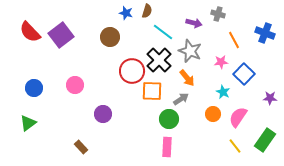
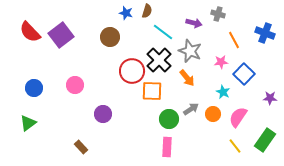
gray arrow: moved 10 px right, 10 px down
